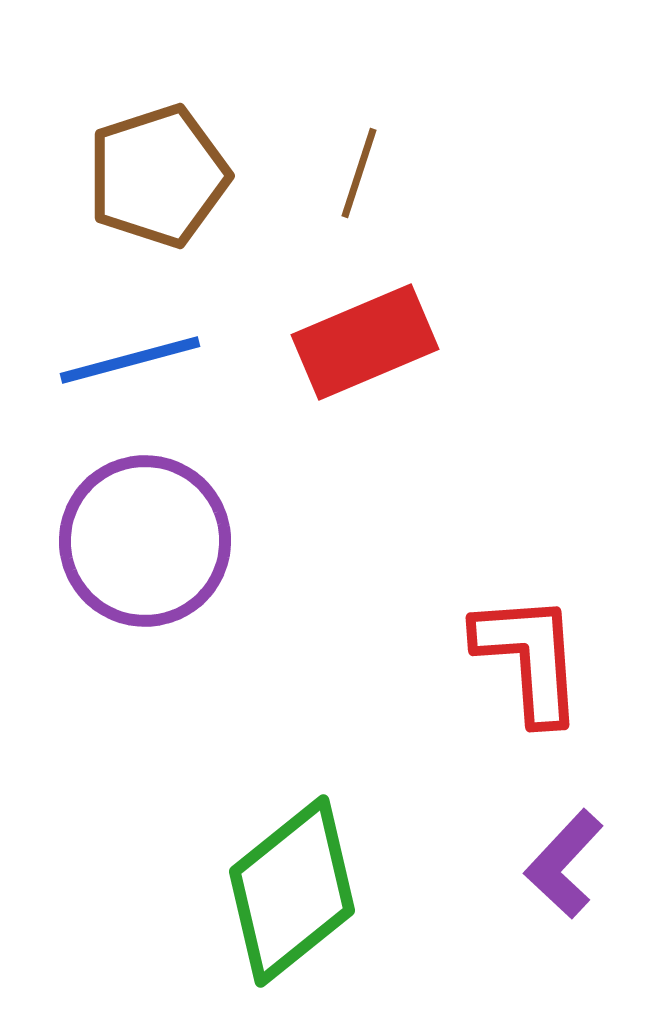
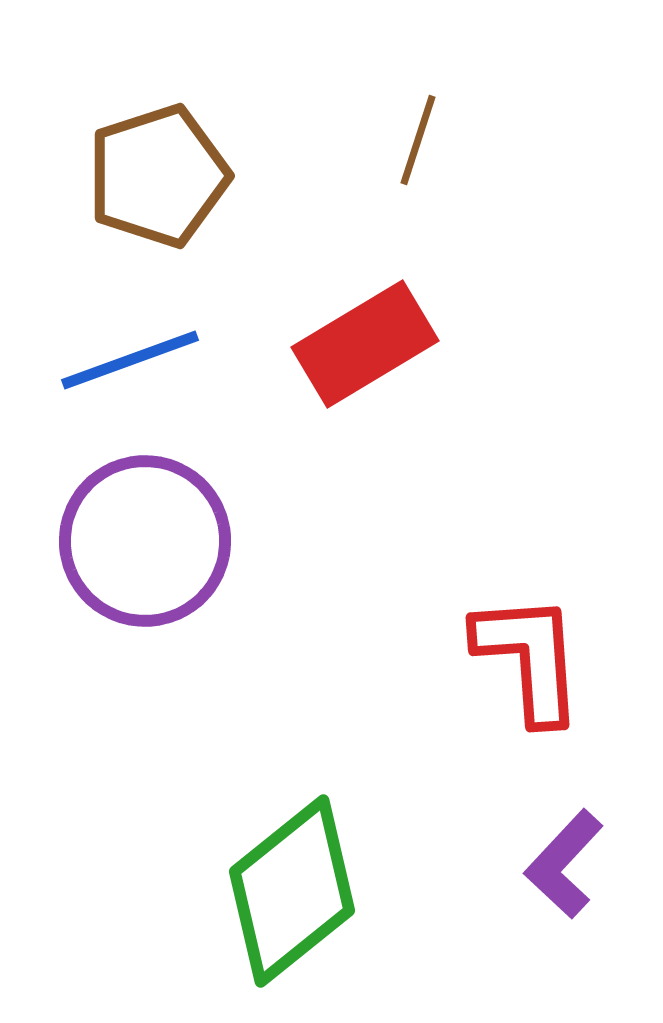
brown line: moved 59 px right, 33 px up
red rectangle: moved 2 px down; rotated 8 degrees counterclockwise
blue line: rotated 5 degrees counterclockwise
